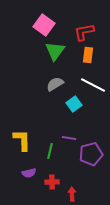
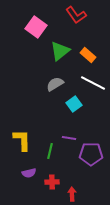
pink square: moved 8 px left, 2 px down
red L-shape: moved 8 px left, 17 px up; rotated 115 degrees counterclockwise
green triangle: moved 5 px right; rotated 15 degrees clockwise
orange rectangle: rotated 56 degrees counterclockwise
white line: moved 2 px up
purple pentagon: rotated 15 degrees clockwise
